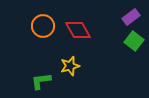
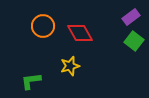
red diamond: moved 2 px right, 3 px down
green L-shape: moved 10 px left
